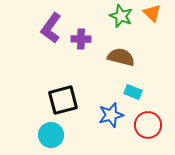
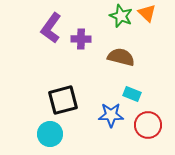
orange triangle: moved 5 px left
cyan rectangle: moved 1 px left, 2 px down
blue star: rotated 15 degrees clockwise
cyan circle: moved 1 px left, 1 px up
